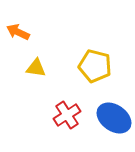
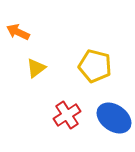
yellow triangle: rotated 45 degrees counterclockwise
